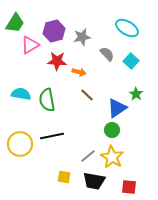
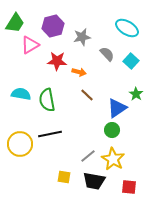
purple hexagon: moved 1 px left, 5 px up
black line: moved 2 px left, 2 px up
yellow star: moved 1 px right, 2 px down
